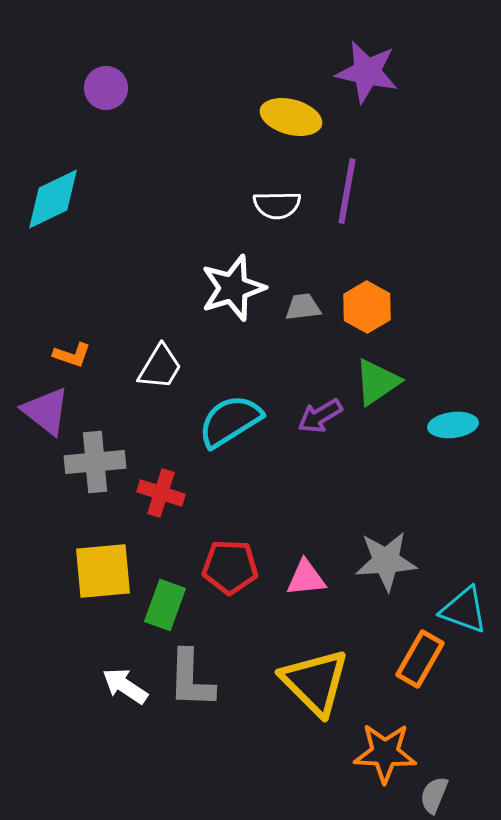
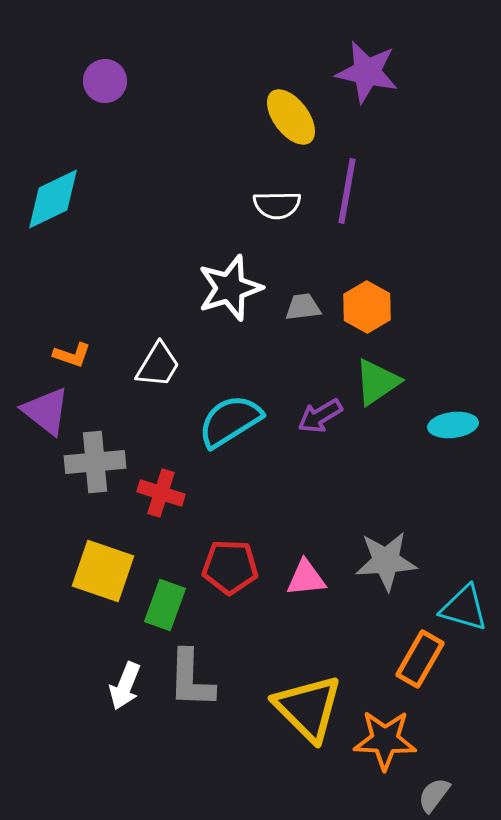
purple circle: moved 1 px left, 7 px up
yellow ellipse: rotated 38 degrees clockwise
white star: moved 3 px left
white trapezoid: moved 2 px left, 2 px up
yellow square: rotated 24 degrees clockwise
cyan triangle: moved 2 px up; rotated 4 degrees counterclockwise
yellow triangle: moved 7 px left, 26 px down
white arrow: rotated 102 degrees counterclockwise
orange star: moved 13 px up
gray semicircle: rotated 15 degrees clockwise
